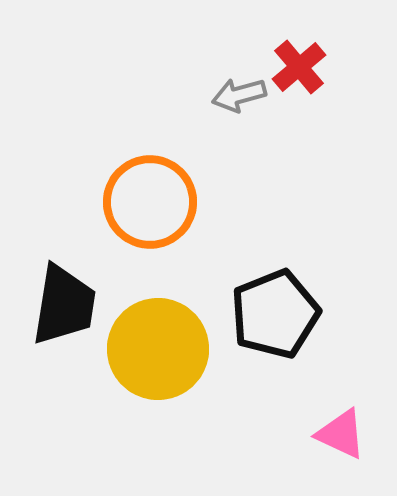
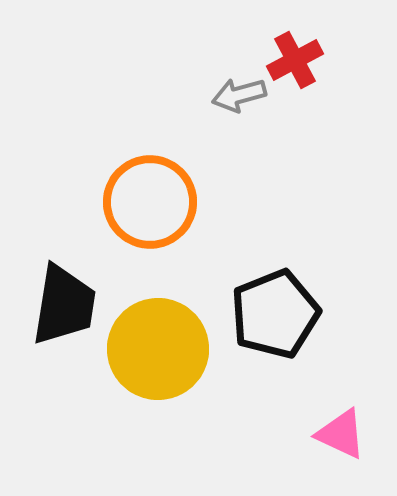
red cross: moved 4 px left, 7 px up; rotated 12 degrees clockwise
